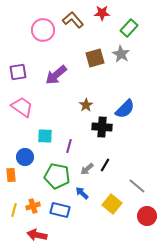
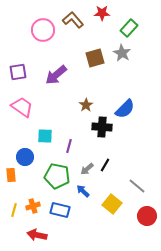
gray star: moved 1 px right, 1 px up
blue arrow: moved 1 px right, 2 px up
